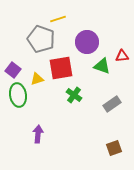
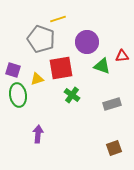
purple square: rotated 21 degrees counterclockwise
green cross: moved 2 px left
gray rectangle: rotated 18 degrees clockwise
